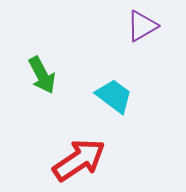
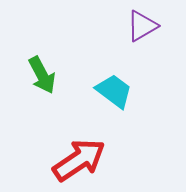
cyan trapezoid: moved 5 px up
